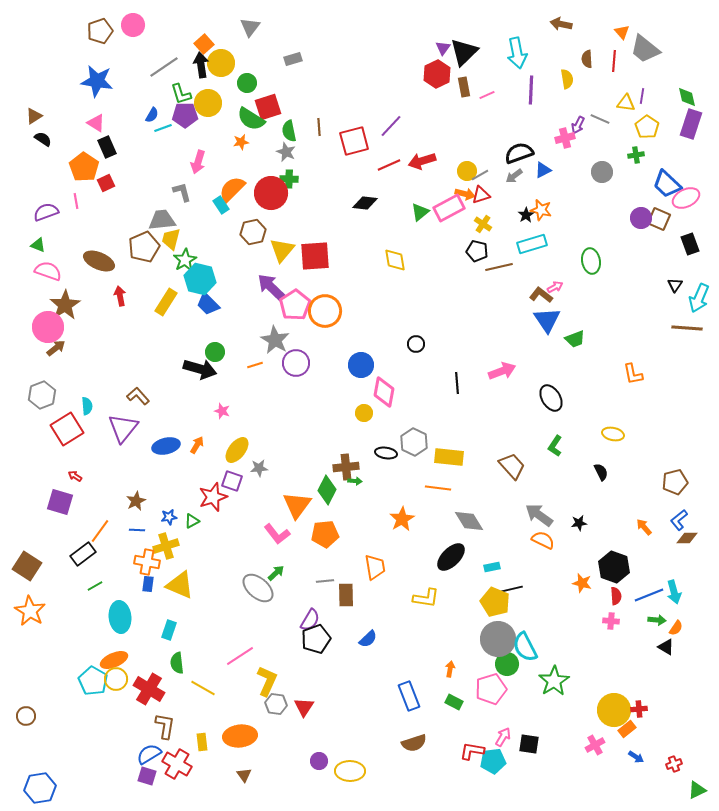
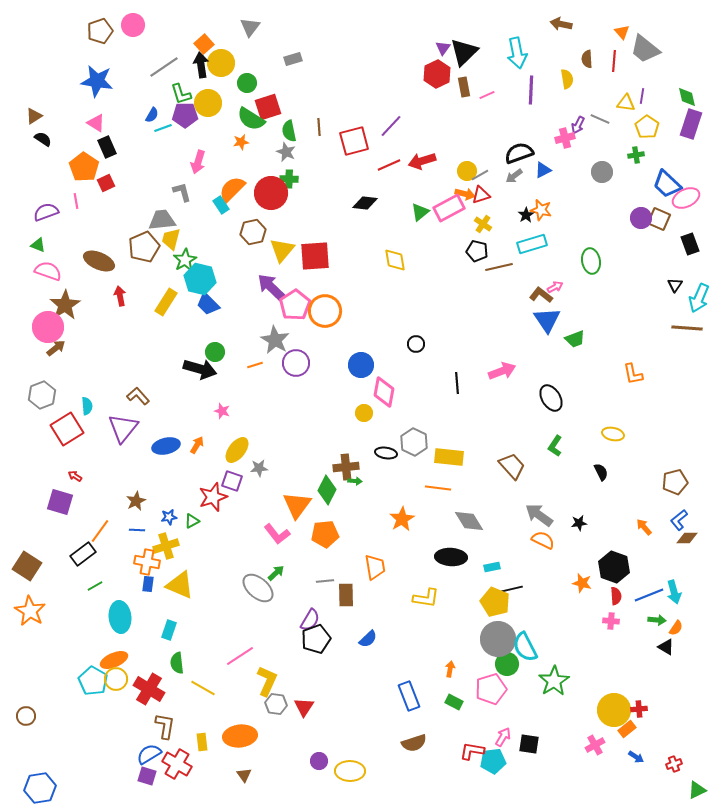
black ellipse at (451, 557): rotated 48 degrees clockwise
